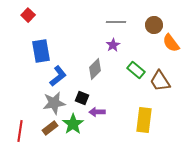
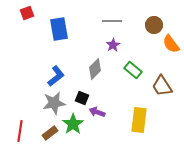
red square: moved 1 px left, 2 px up; rotated 24 degrees clockwise
gray line: moved 4 px left, 1 px up
orange semicircle: moved 1 px down
blue rectangle: moved 18 px right, 22 px up
green rectangle: moved 3 px left
blue L-shape: moved 2 px left
brown trapezoid: moved 2 px right, 5 px down
purple arrow: rotated 21 degrees clockwise
yellow rectangle: moved 5 px left
brown rectangle: moved 5 px down
